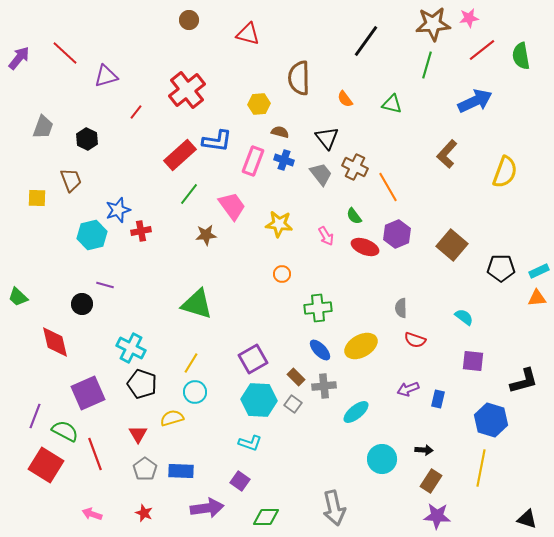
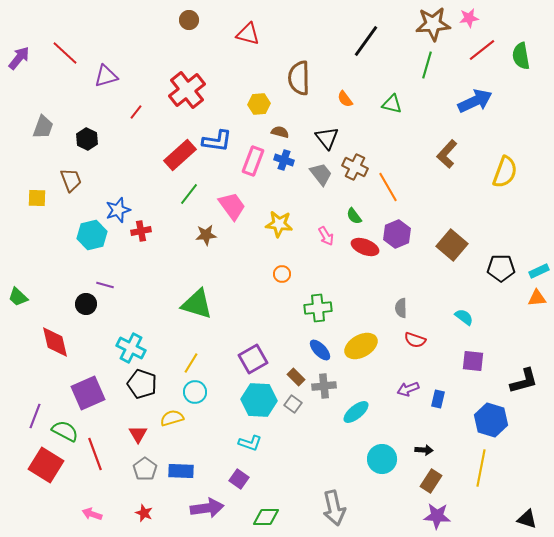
black circle at (82, 304): moved 4 px right
purple square at (240, 481): moved 1 px left, 2 px up
